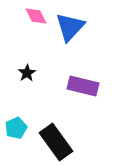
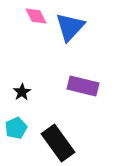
black star: moved 5 px left, 19 px down
black rectangle: moved 2 px right, 1 px down
